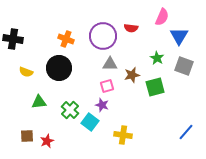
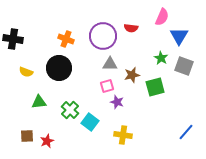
green star: moved 4 px right
purple star: moved 15 px right, 3 px up
